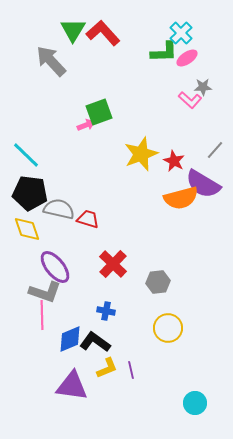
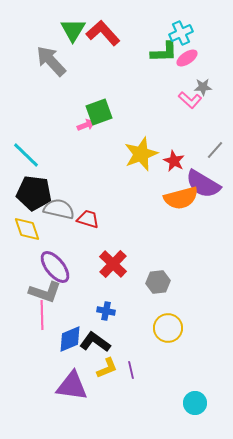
cyan cross: rotated 20 degrees clockwise
black pentagon: moved 4 px right
